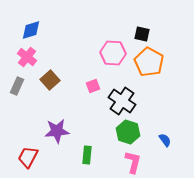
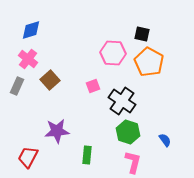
pink cross: moved 1 px right, 2 px down
